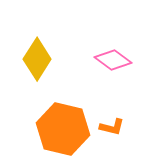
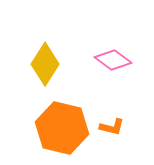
yellow diamond: moved 8 px right, 5 px down
orange hexagon: moved 1 px left, 1 px up
